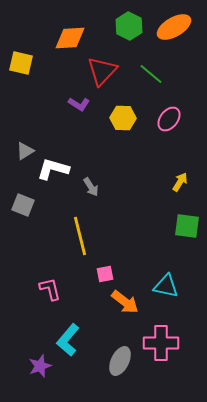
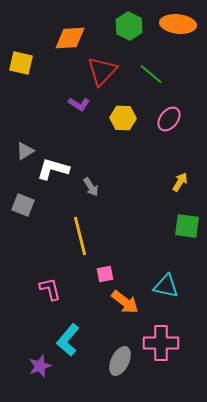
orange ellipse: moved 4 px right, 3 px up; rotated 36 degrees clockwise
